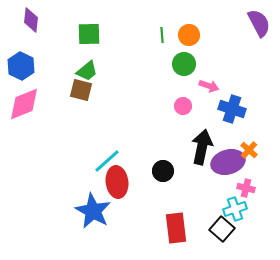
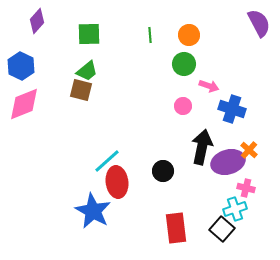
purple diamond: moved 6 px right, 1 px down; rotated 35 degrees clockwise
green line: moved 12 px left
